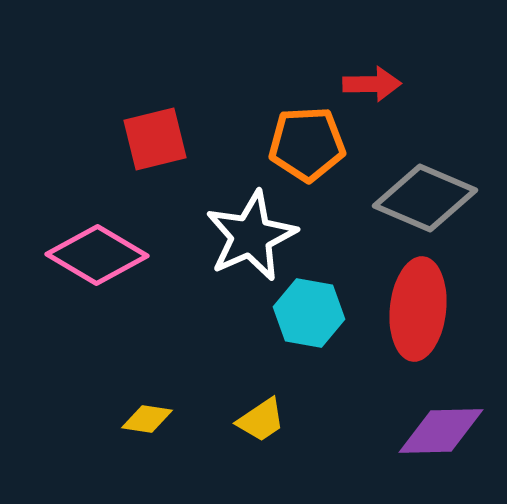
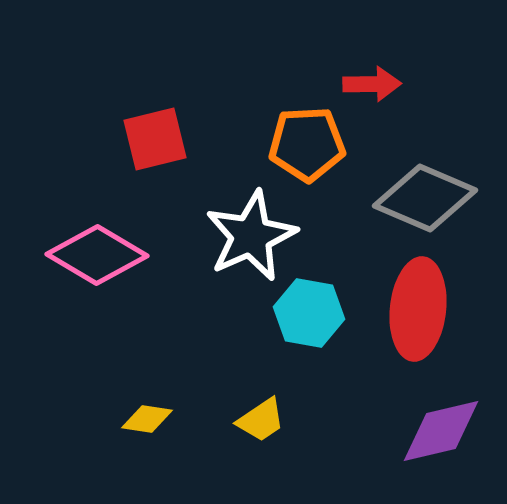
purple diamond: rotated 12 degrees counterclockwise
